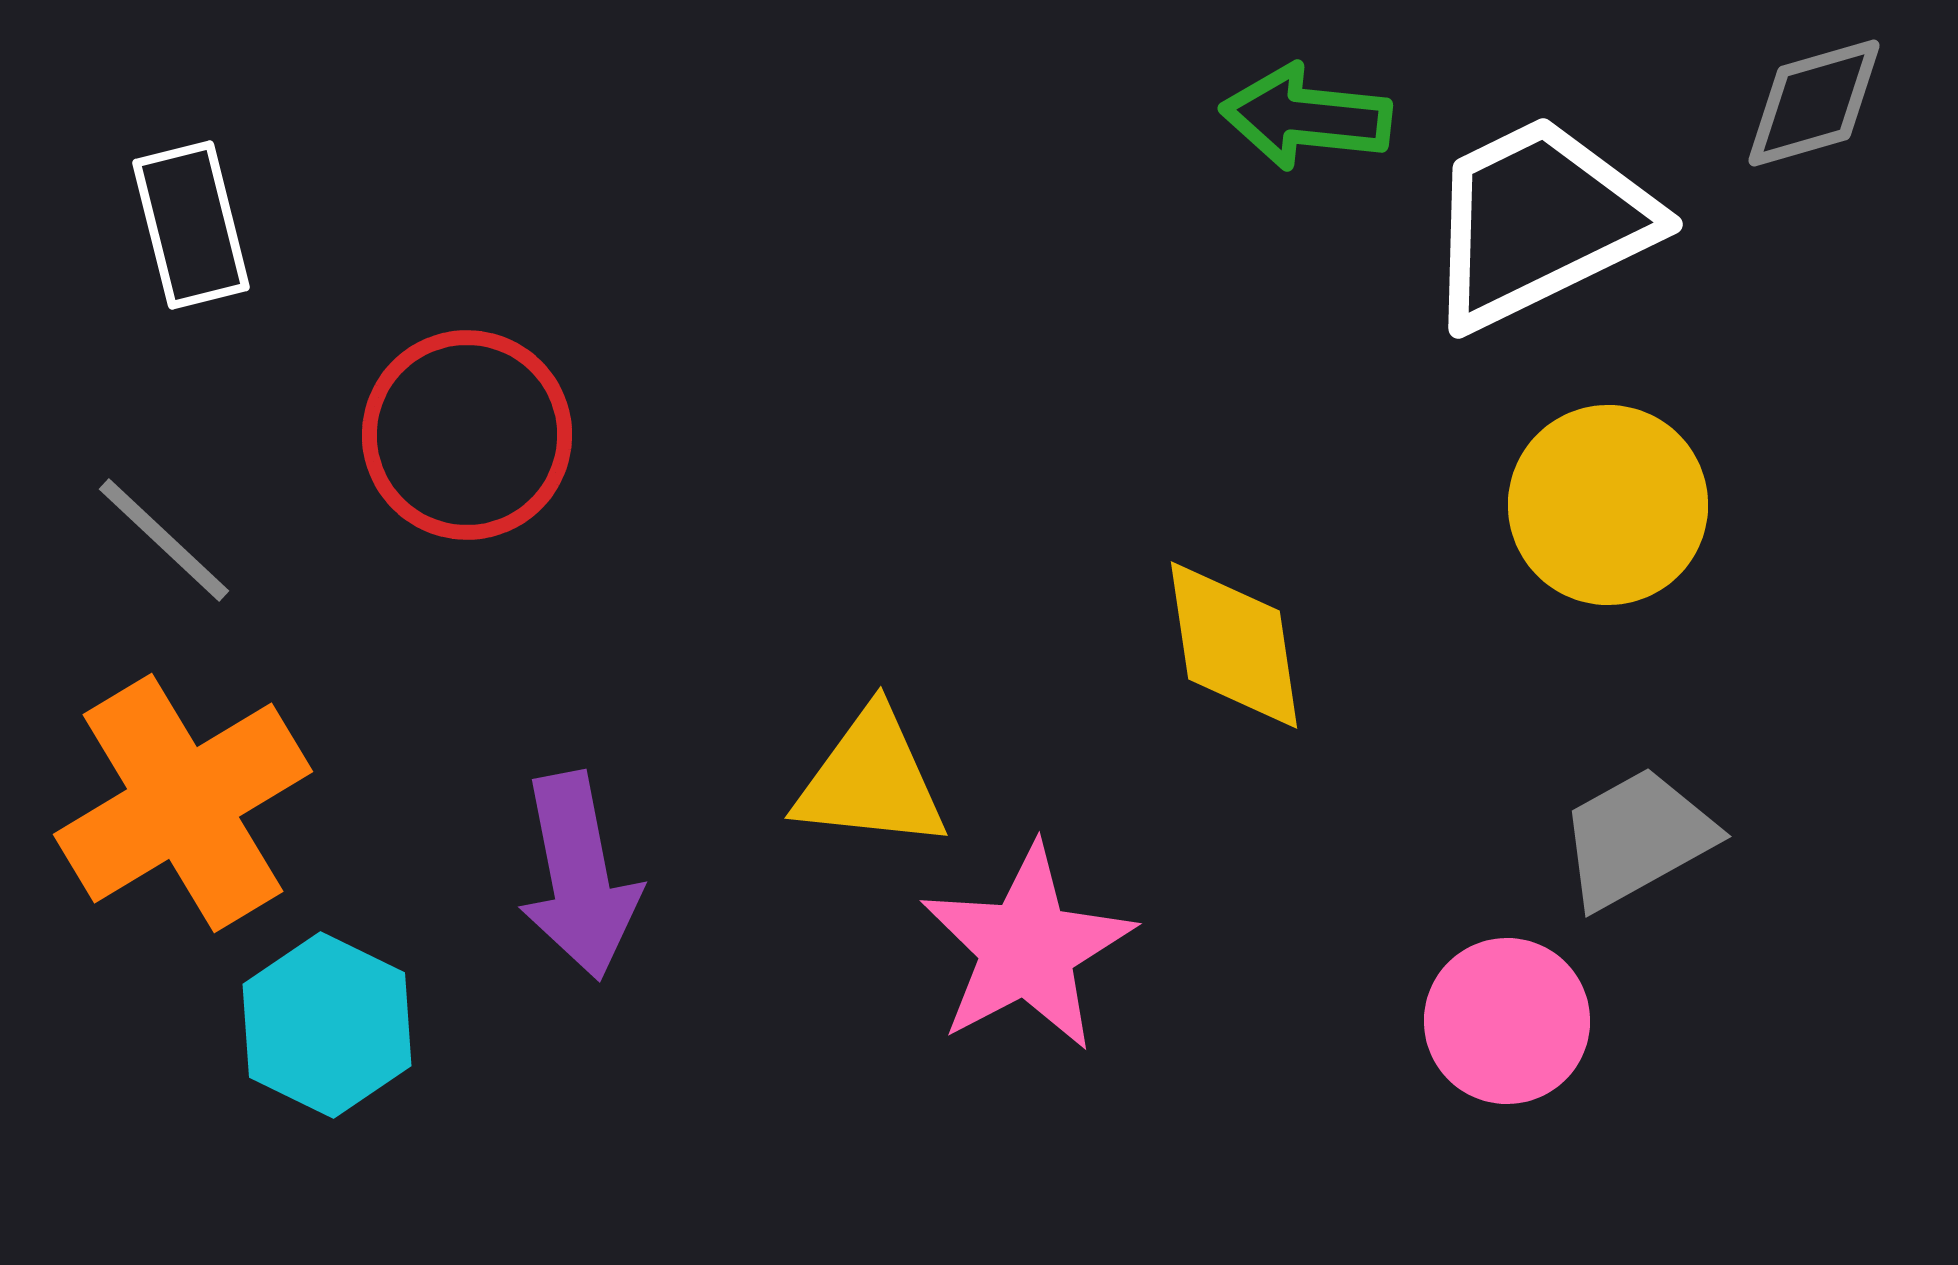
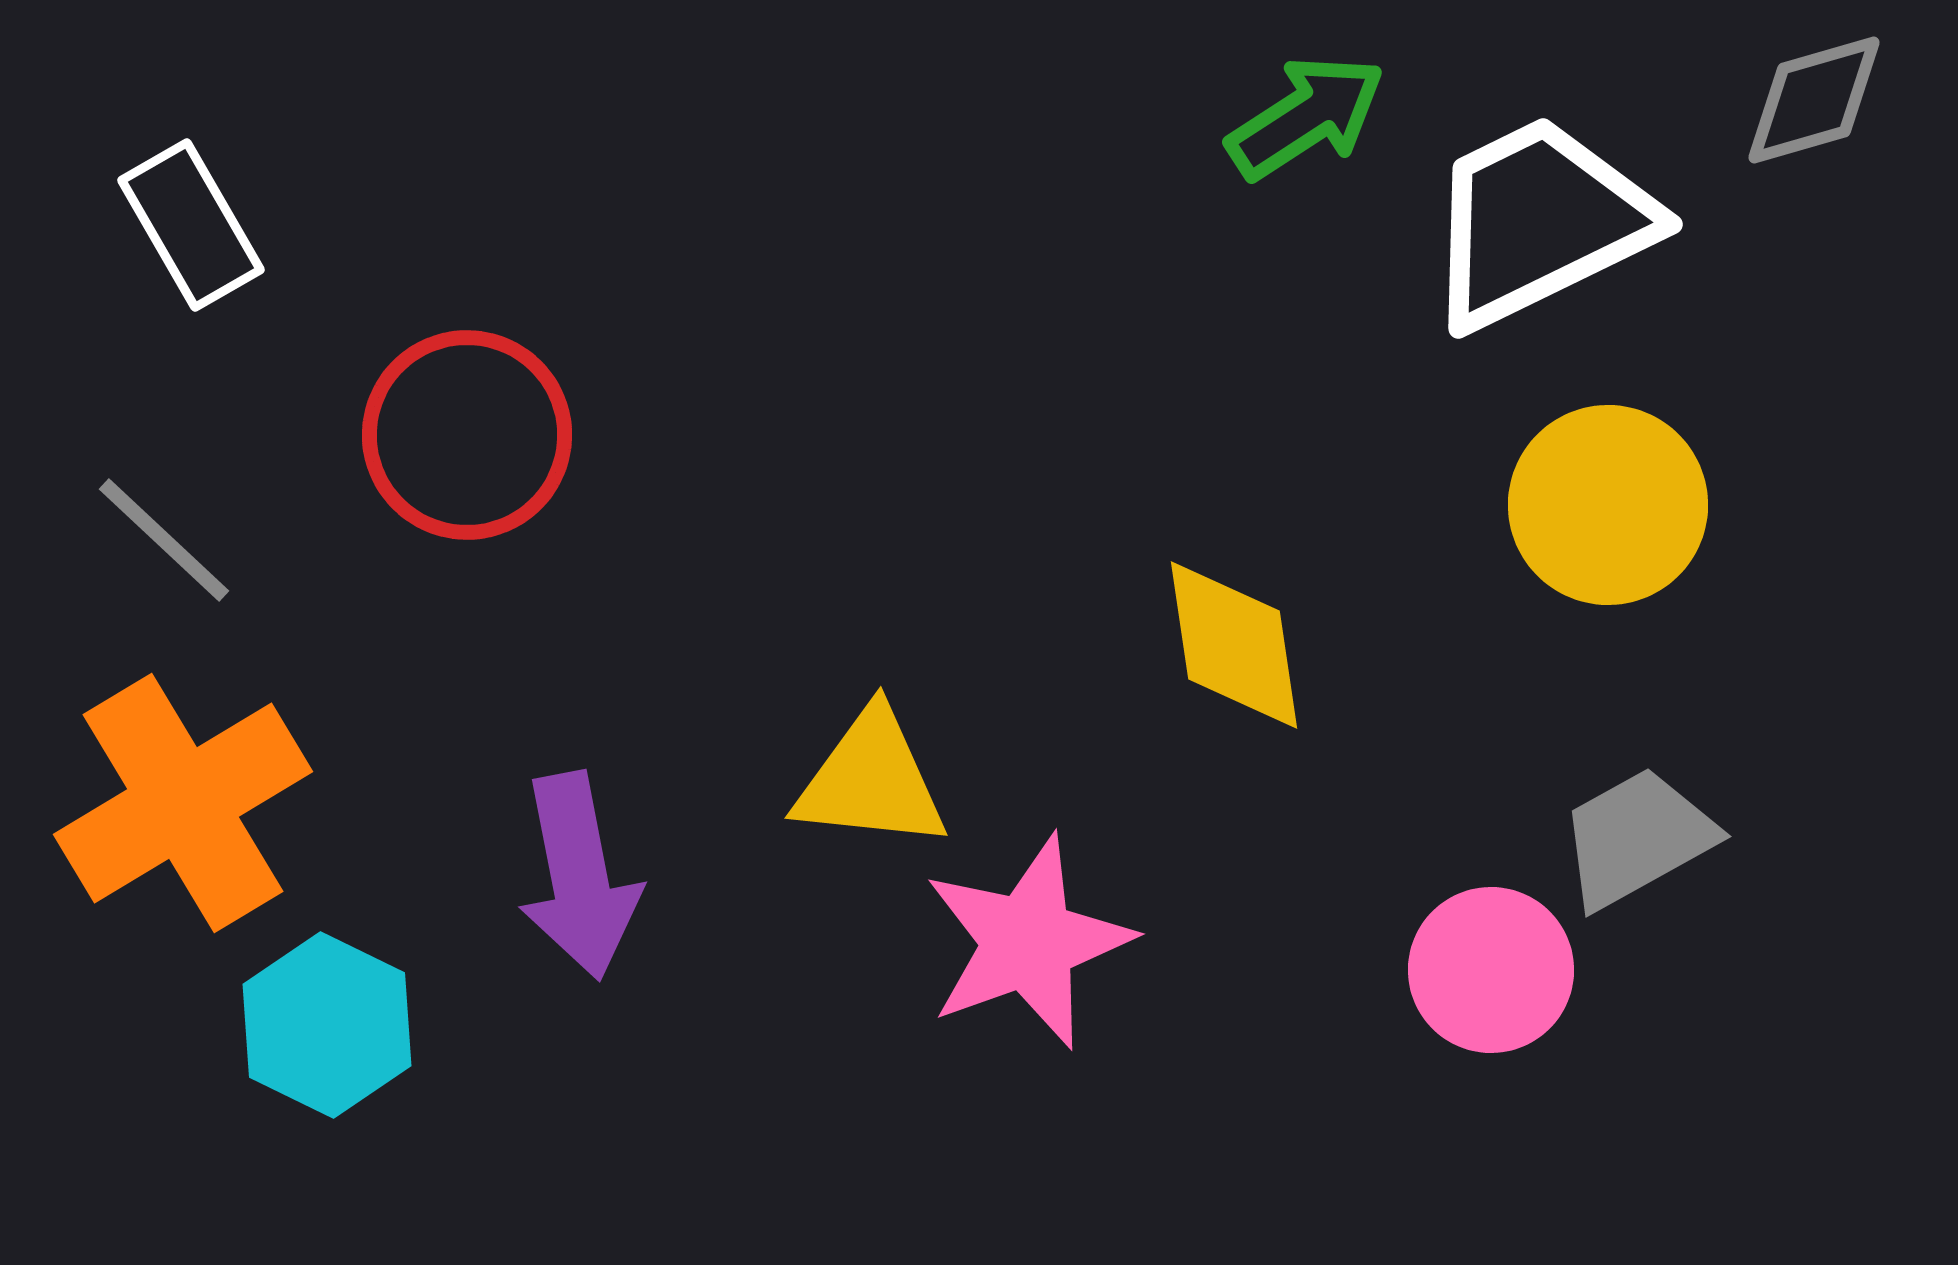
gray diamond: moved 3 px up
green arrow: rotated 141 degrees clockwise
white rectangle: rotated 16 degrees counterclockwise
pink star: moved 1 px right, 6 px up; rotated 8 degrees clockwise
pink circle: moved 16 px left, 51 px up
